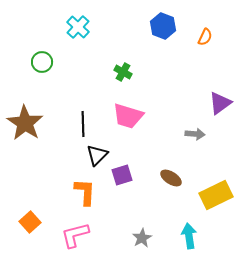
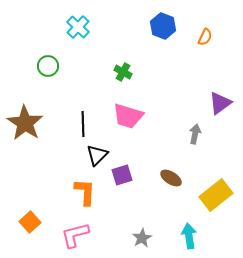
green circle: moved 6 px right, 4 px down
gray arrow: rotated 84 degrees counterclockwise
yellow rectangle: rotated 12 degrees counterclockwise
